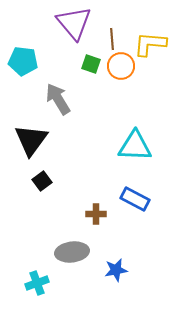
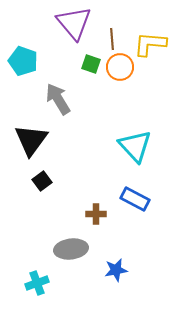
cyan pentagon: rotated 12 degrees clockwise
orange circle: moved 1 px left, 1 px down
cyan triangle: rotated 45 degrees clockwise
gray ellipse: moved 1 px left, 3 px up
